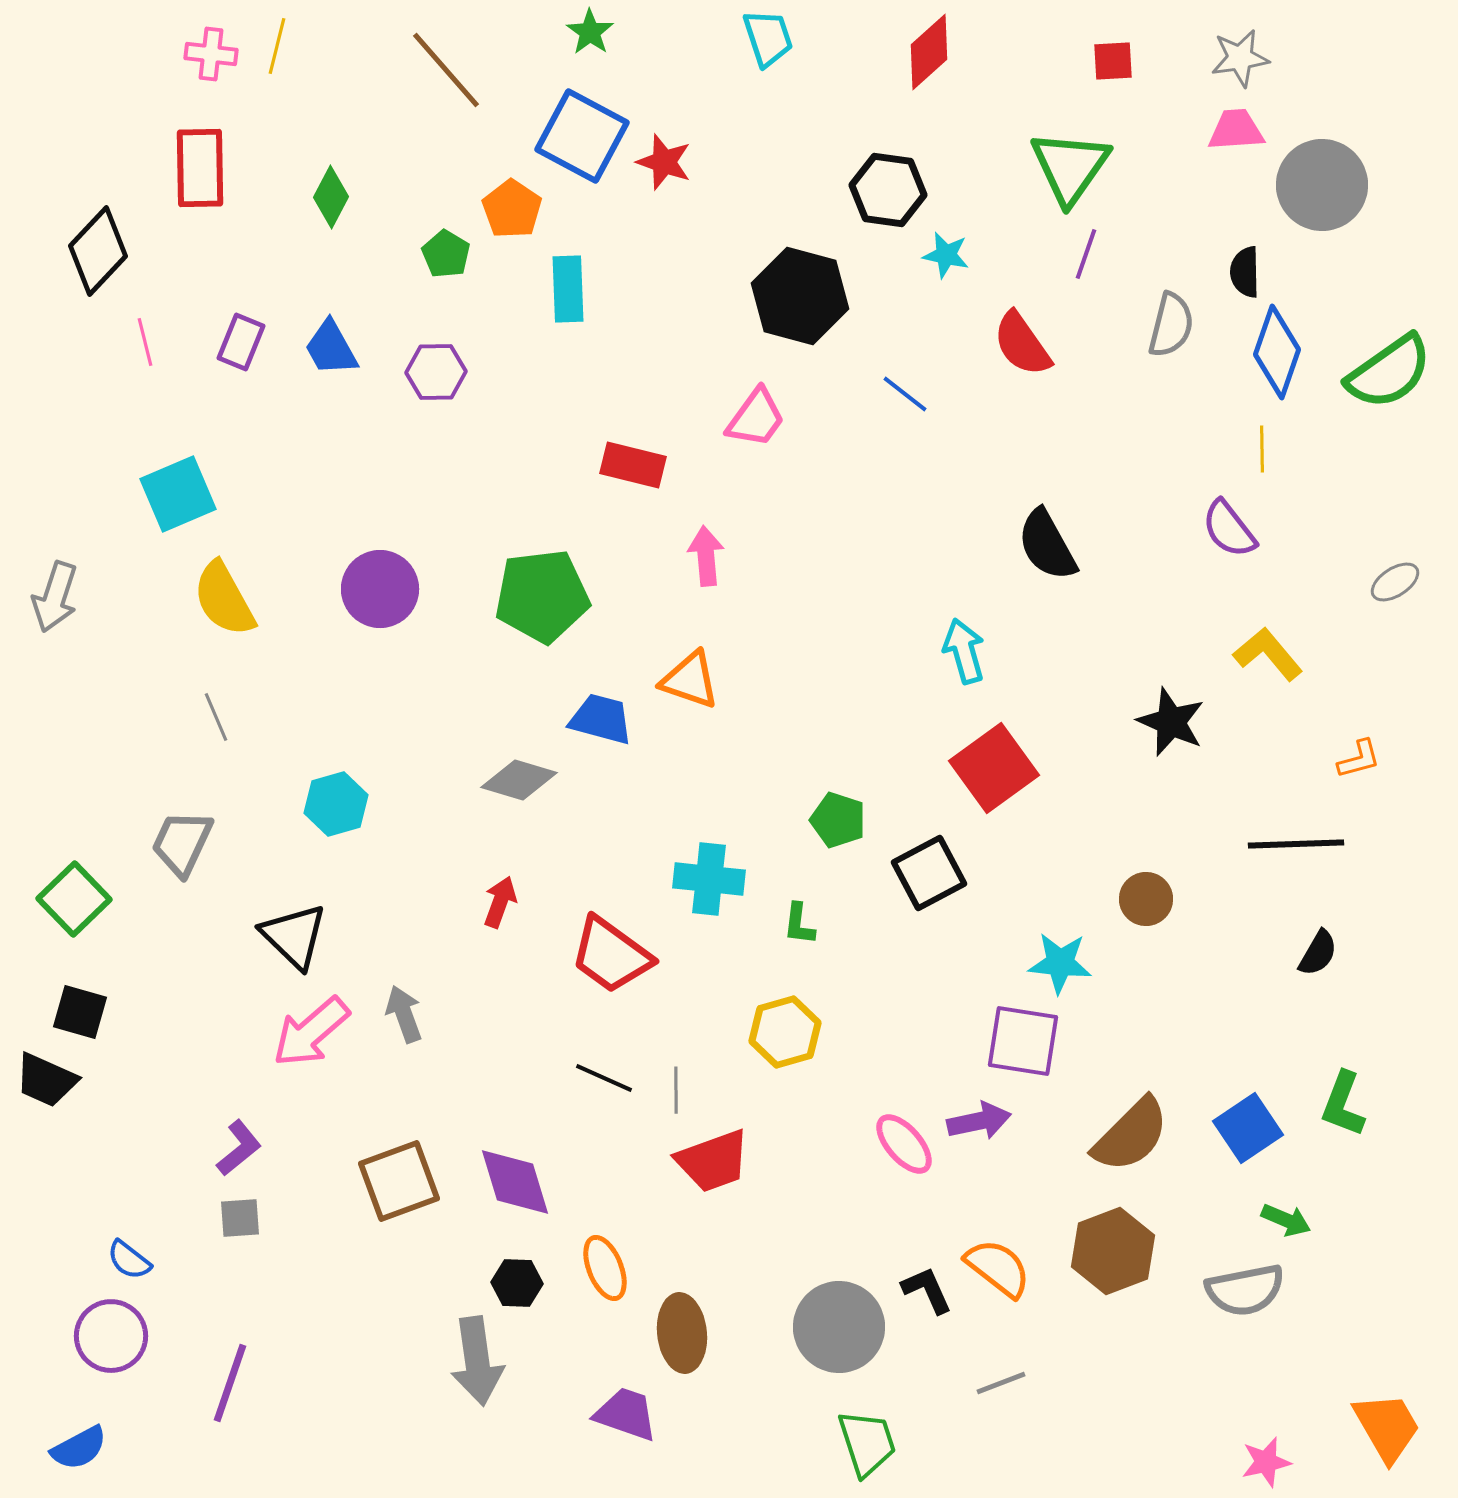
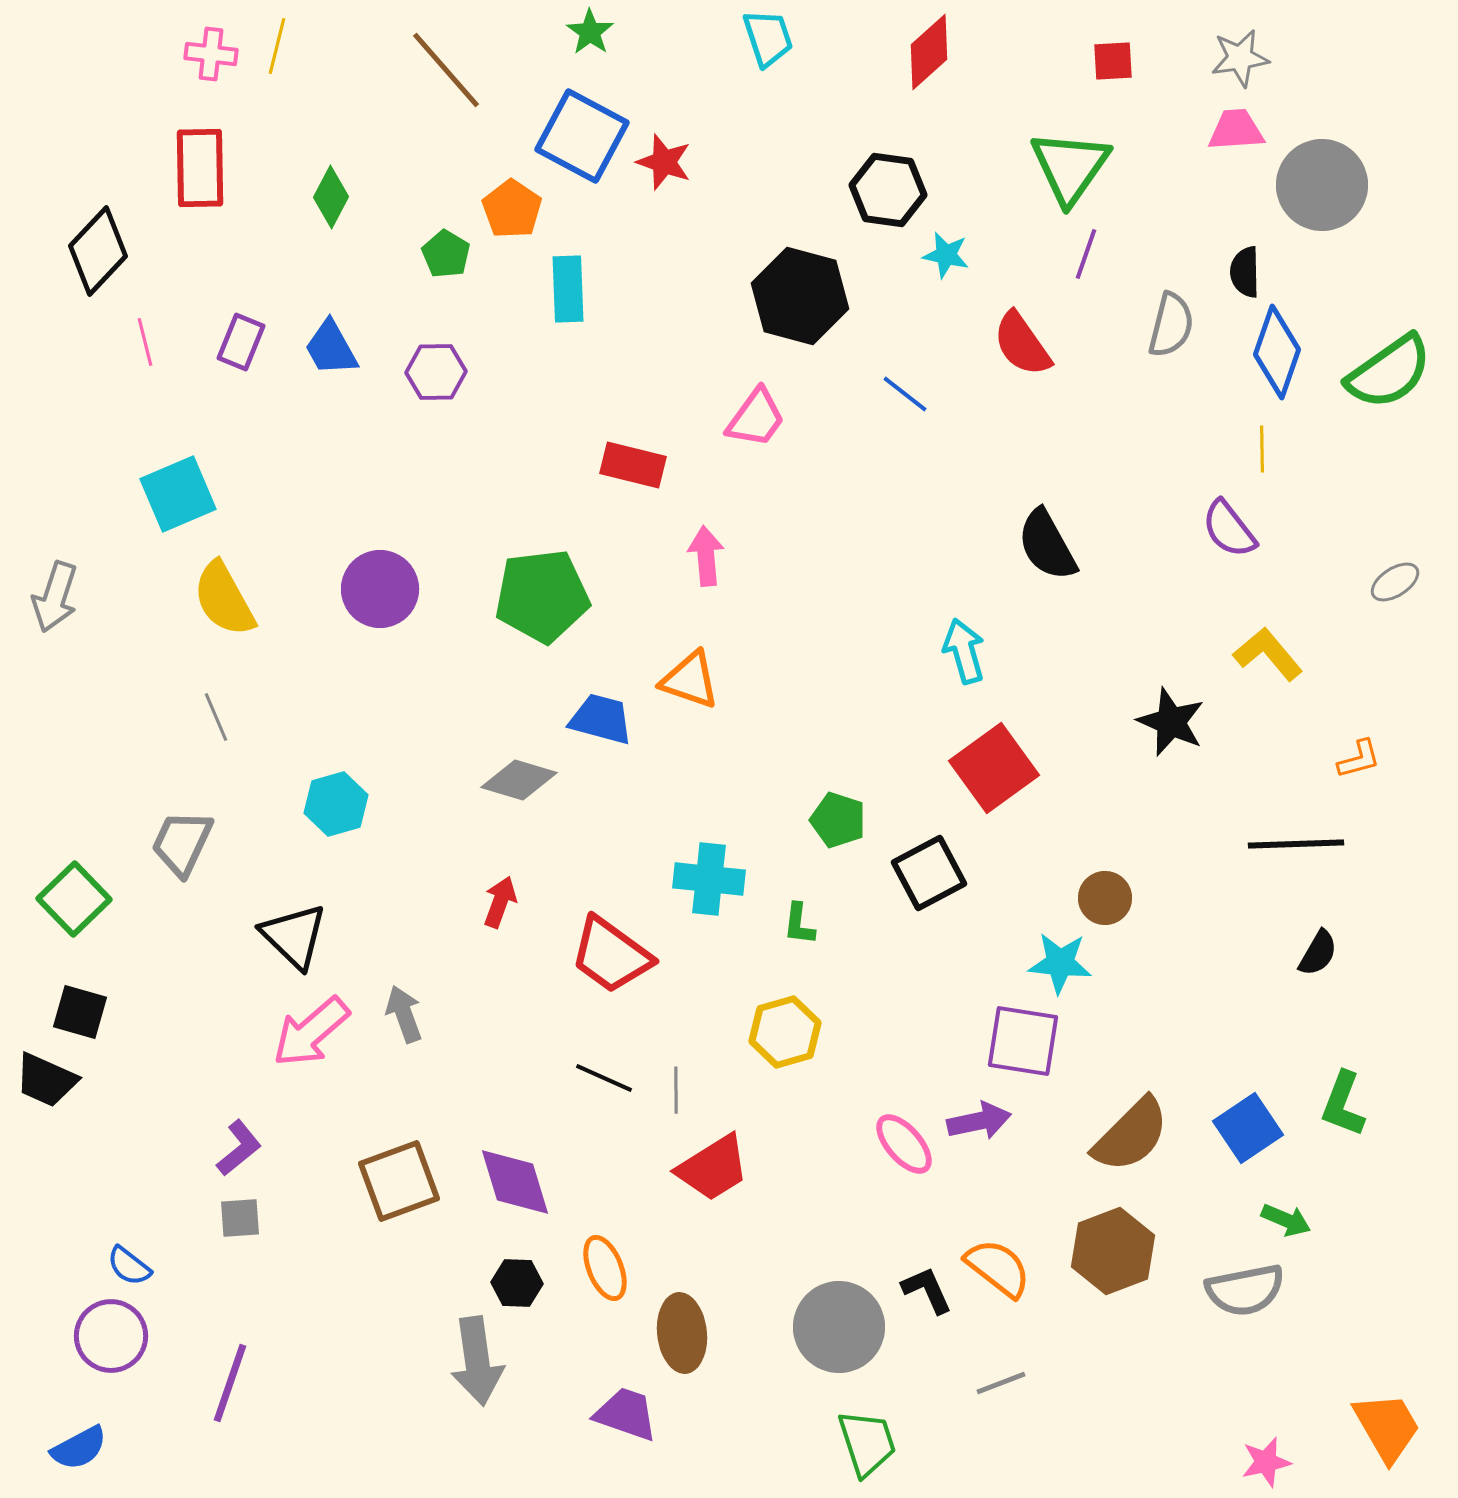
brown circle at (1146, 899): moved 41 px left, 1 px up
red trapezoid at (713, 1161): moved 7 px down; rotated 12 degrees counterclockwise
blue semicircle at (129, 1260): moved 6 px down
